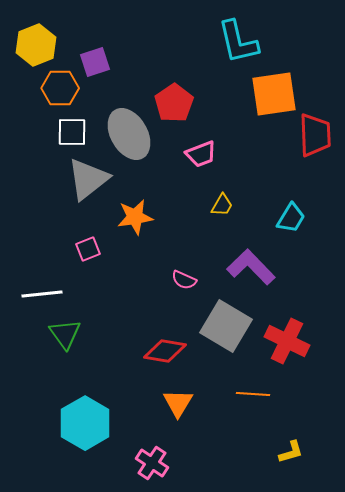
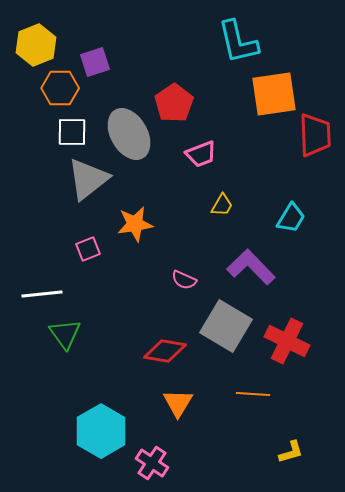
orange star: moved 7 px down
cyan hexagon: moved 16 px right, 8 px down
